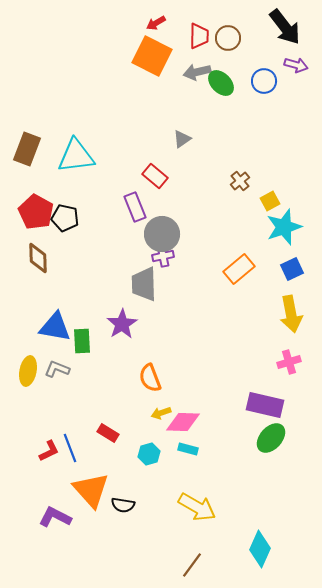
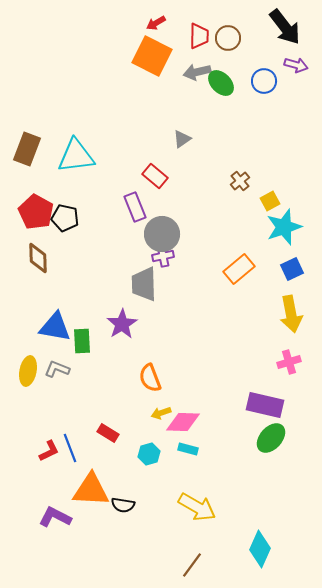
orange triangle at (91, 490): rotated 45 degrees counterclockwise
